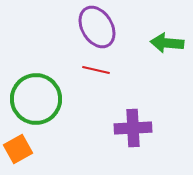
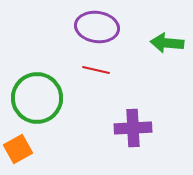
purple ellipse: rotated 51 degrees counterclockwise
green circle: moved 1 px right, 1 px up
